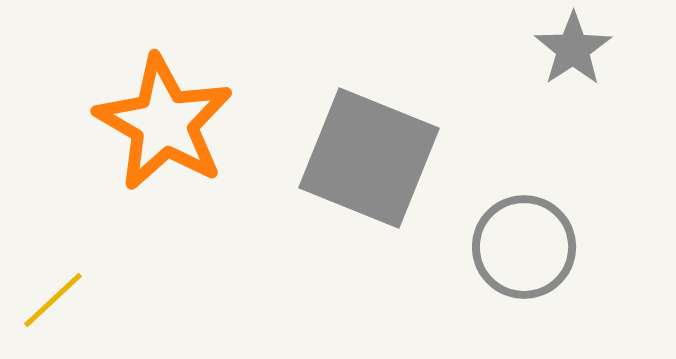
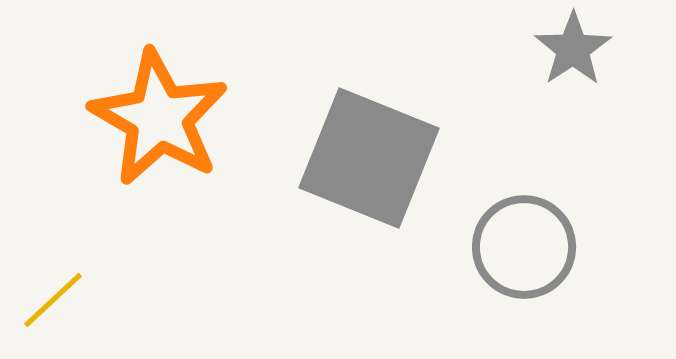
orange star: moved 5 px left, 5 px up
